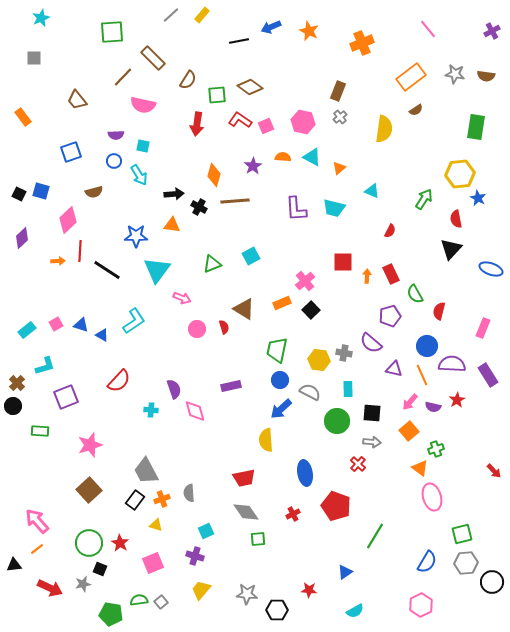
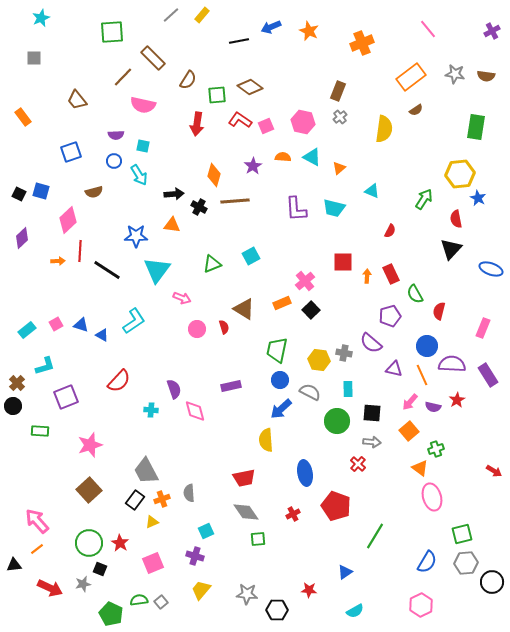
red arrow at (494, 471): rotated 14 degrees counterclockwise
yellow triangle at (156, 525): moved 4 px left, 3 px up; rotated 40 degrees counterclockwise
green pentagon at (111, 614): rotated 15 degrees clockwise
